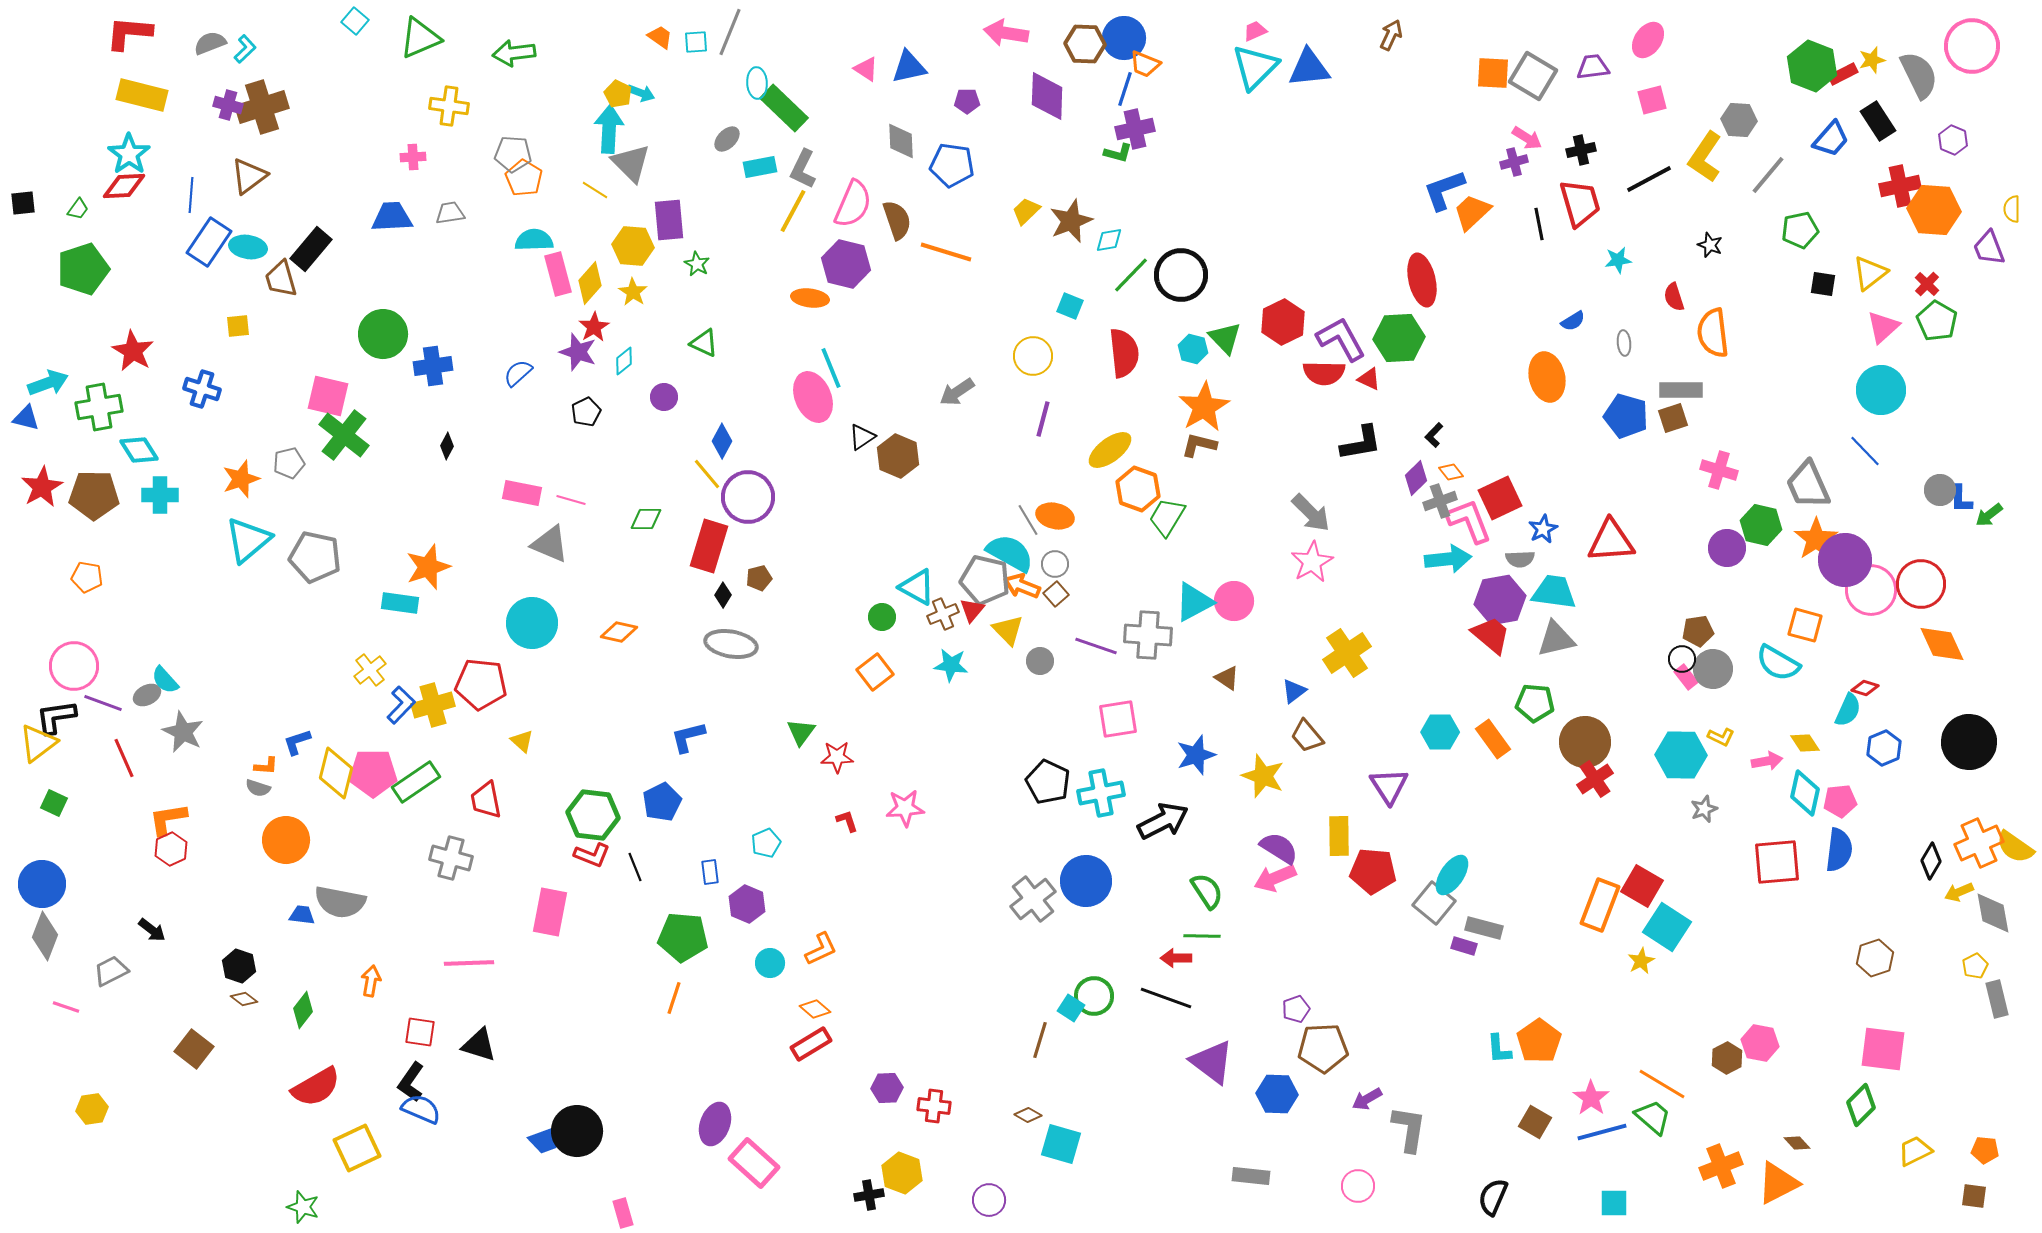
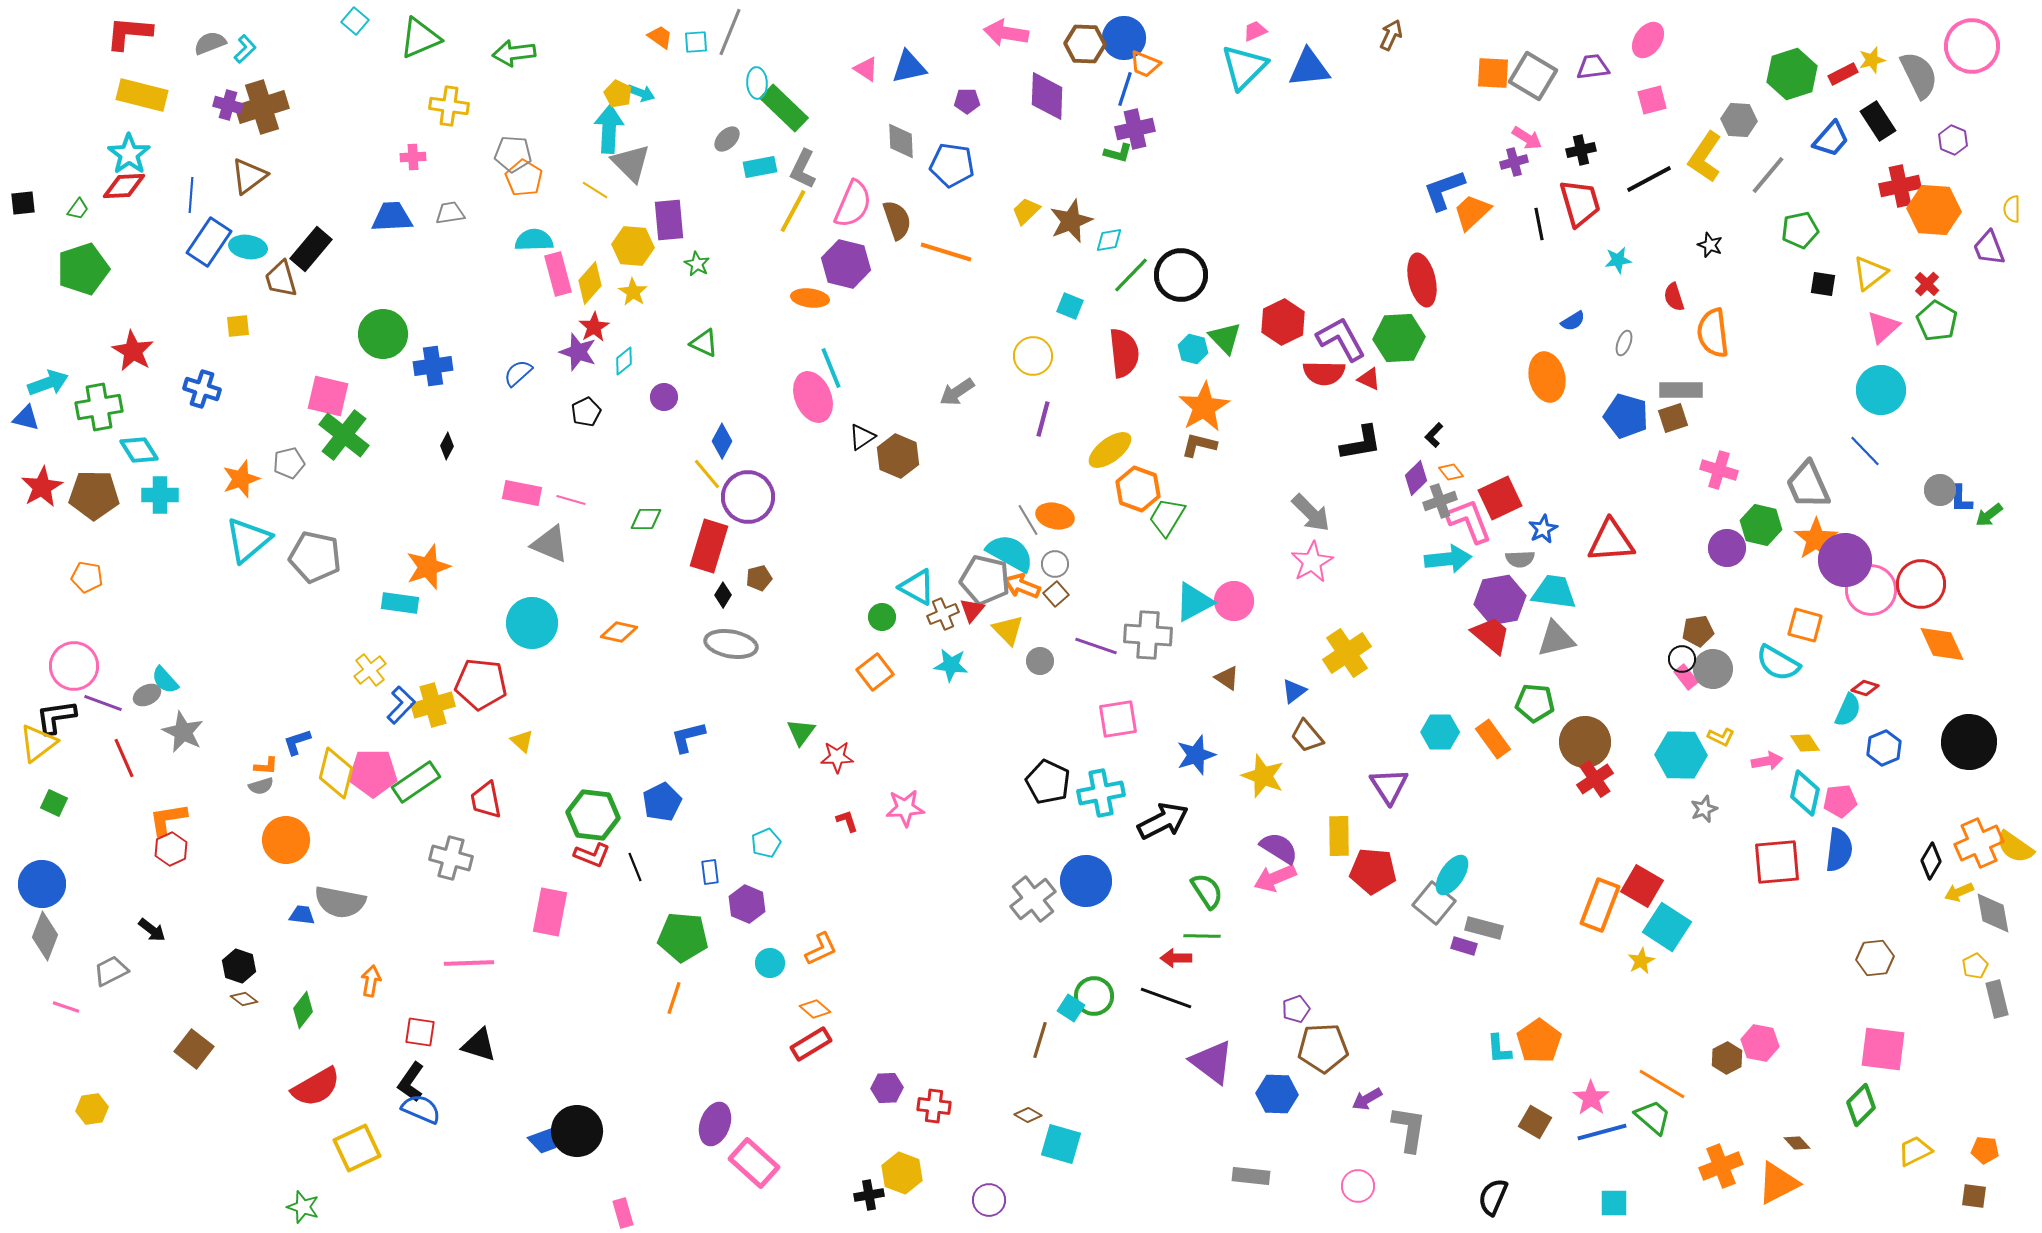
green hexagon at (1812, 66): moved 20 px left, 8 px down; rotated 21 degrees clockwise
cyan triangle at (1255, 67): moved 11 px left
gray ellipse at (1624, 343): rotated 25 degrees clockwise
gray semicircle at (258, 788): moved 3 px right, 2 px up; rotated 35 degrees counterclockwise
brown hexagon at (1875, 958): rotated 12 degrees clockwise
